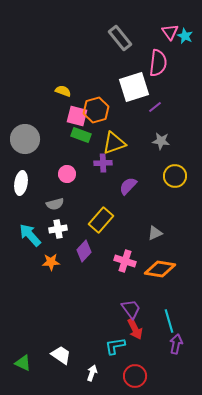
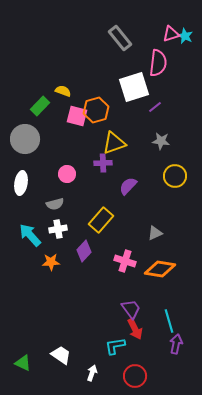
pink triangle: moved 1 px right, 2 px down; rotated 48 degrees clockwise
green rectangle: moved 41 px left, 29 px up; rotated 66 degrees counterclockwise
